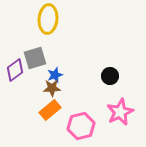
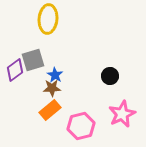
gray square: moved 2 px left, 2 px down
blue star: rotated 21 degrees counterclockwise
pink star: moved 2 px right, 2 px down
